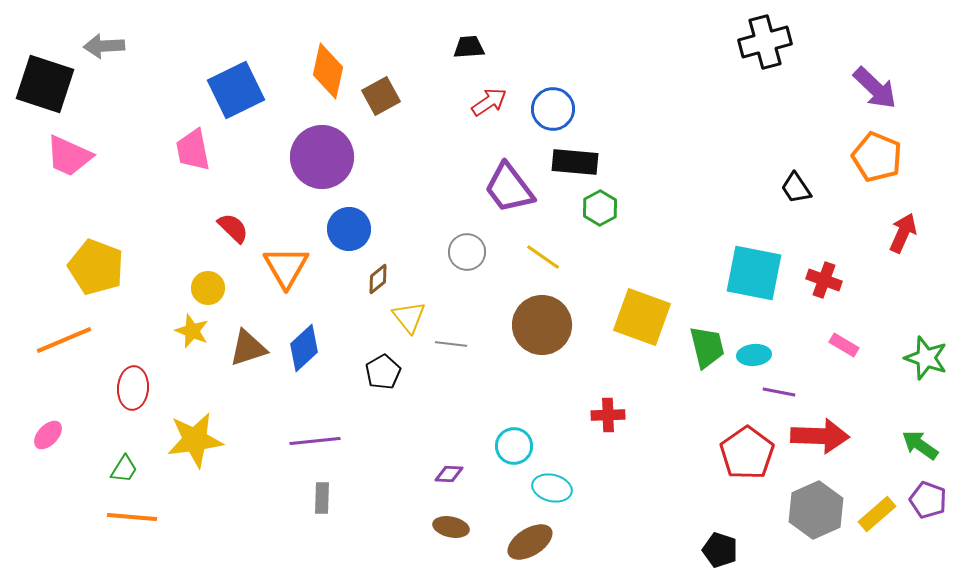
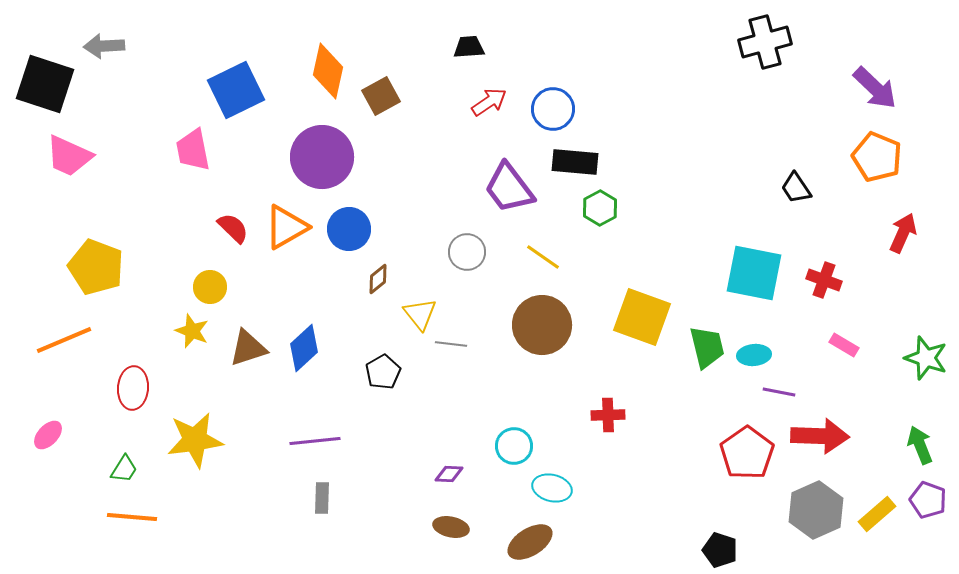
orange triangle at (286, 267): moved 40 px up; rotated 30 degrees clockwise
yellow circle at (208, 288): moved 2 px right, 1 px up
yellow triangle at (409, 317): moved 11 px right, 3 px up
green arrow at (920, 445): rotated 33 degrees clockwise
